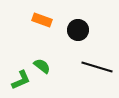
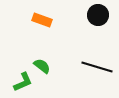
black circle: moved 20 px right, 15 px up
green L-shape: moved 2 px right, 2 px down
